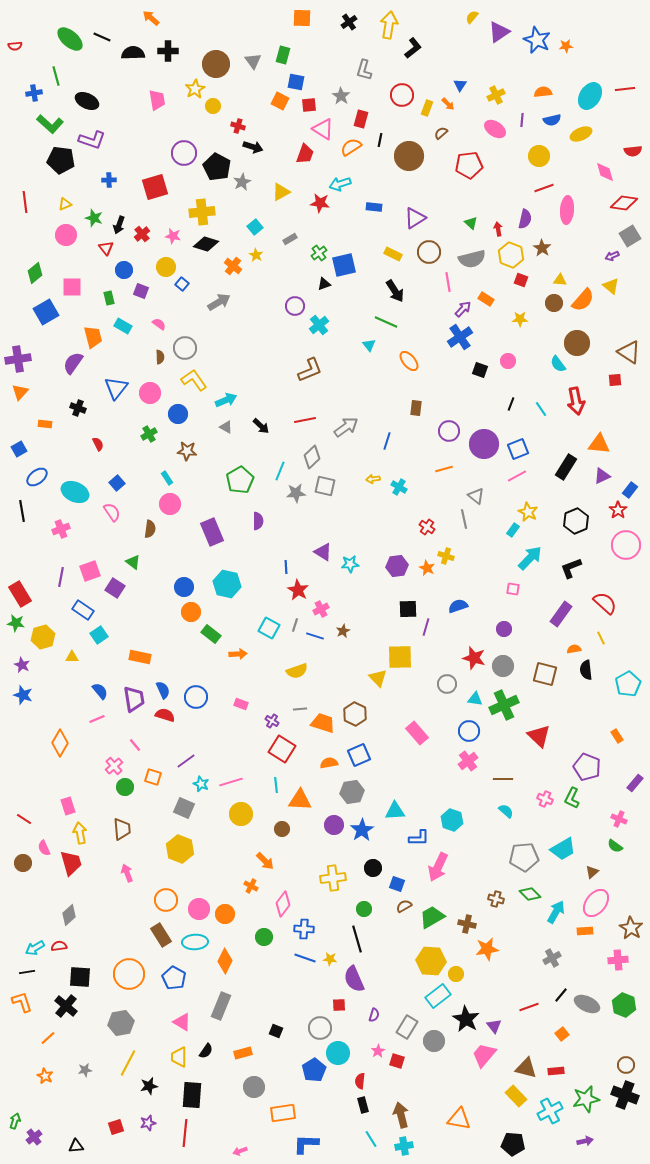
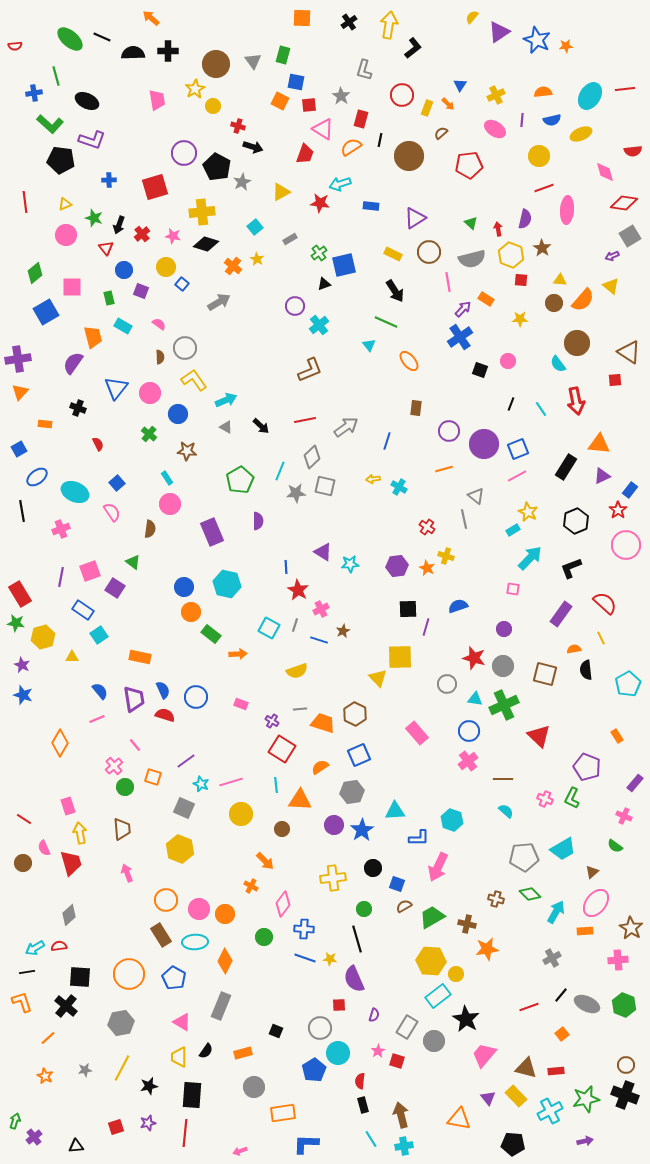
blue rectangle at (374, 207): moved 3 px left, 1 px up
yellow star at (256, 255): moved 1 px right, 4 px down
red square at (521, 280): rotated 16 degrees counterclockwise
green cross at (149, 434): rotated 21 degrees counterclockwise
cyan rectangle at (513, 530): rotated 24 degrees clockwise
blue line at (315, 636): moved 4 px right, 4 px down
orange semicircle at (329, 763): moved 9 px left, 4 px down; rotated 24 degrees counterclockwise
pink cross at (619, 819): moved 5 px right, 3 px up
purple triangle at (494, 1026): moved 6 px left, 72 px down
yellow line at (128, 1063): moved 6 px left, 5 px down
